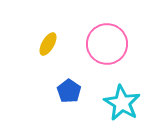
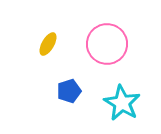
blue pentagon: rotated 20 degrees clockwise
